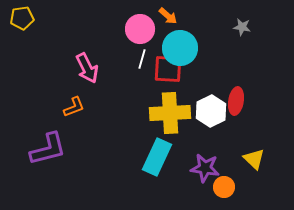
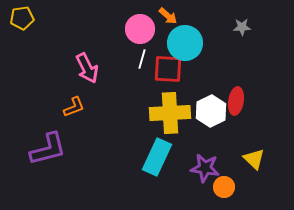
gray star: rotated 12 degrees counterclockwise
cyan circle: moved 5 px right, 5 px up
